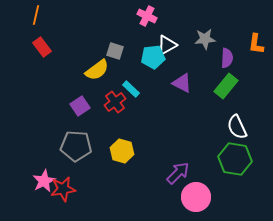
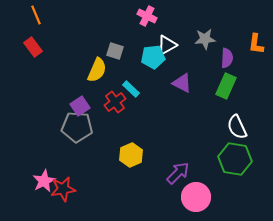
orange line: rotated 36 degrees counterclockwise
red rectangle: moved 9 px left
yellow semicircle: rotated 30 degrees counterclockwise
green rectangle: rotated 15 degrees counterclockwise
gray pentagon: moved 1 px right, 19 px up
yellow hexagon: moved 9 px right, 4 px down; rotated 20 degrees clockwise
